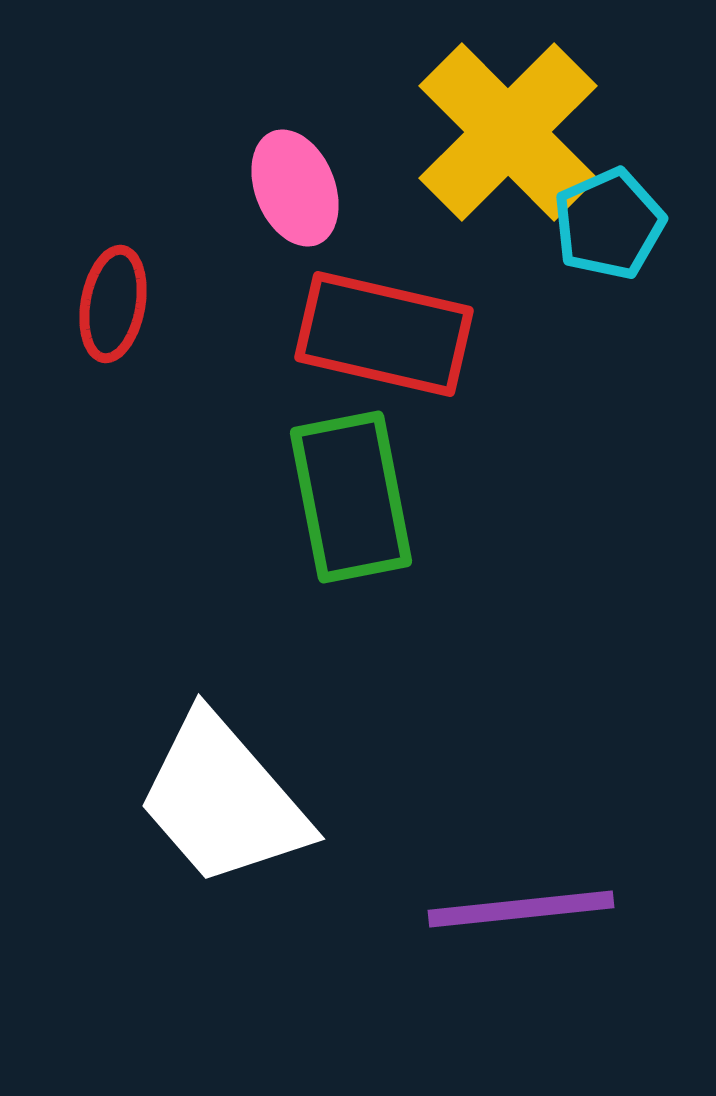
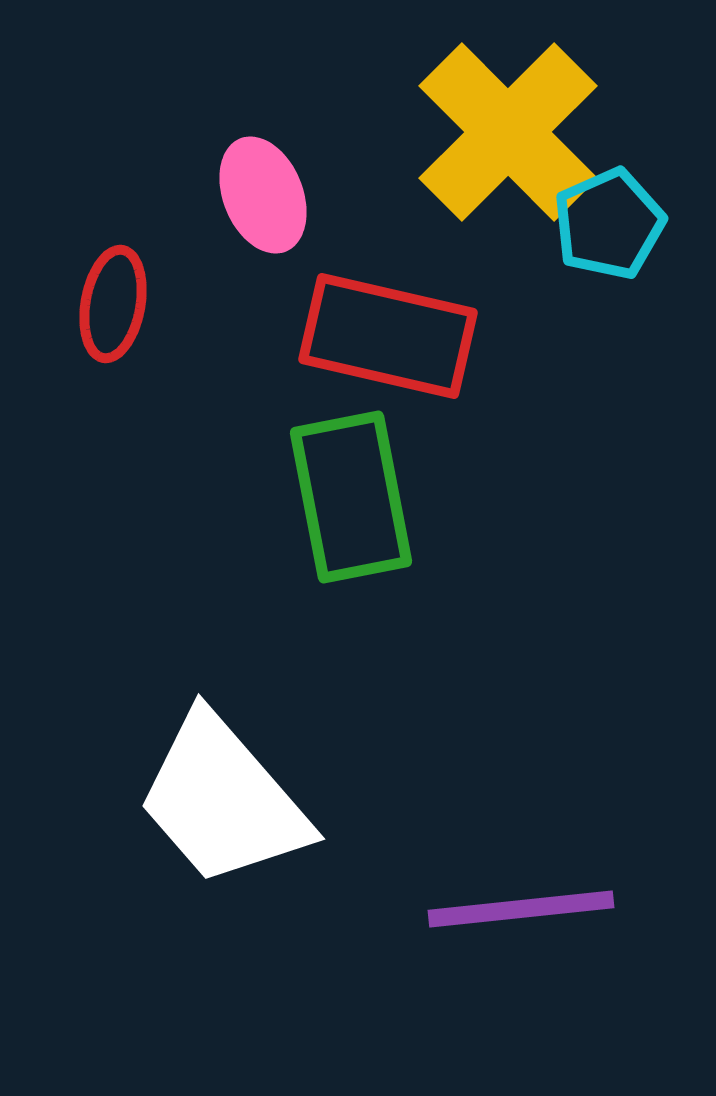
pink ellipse: moved 32 px left, 7 px down
red rectangle: moved 4 px right, 2 px down
